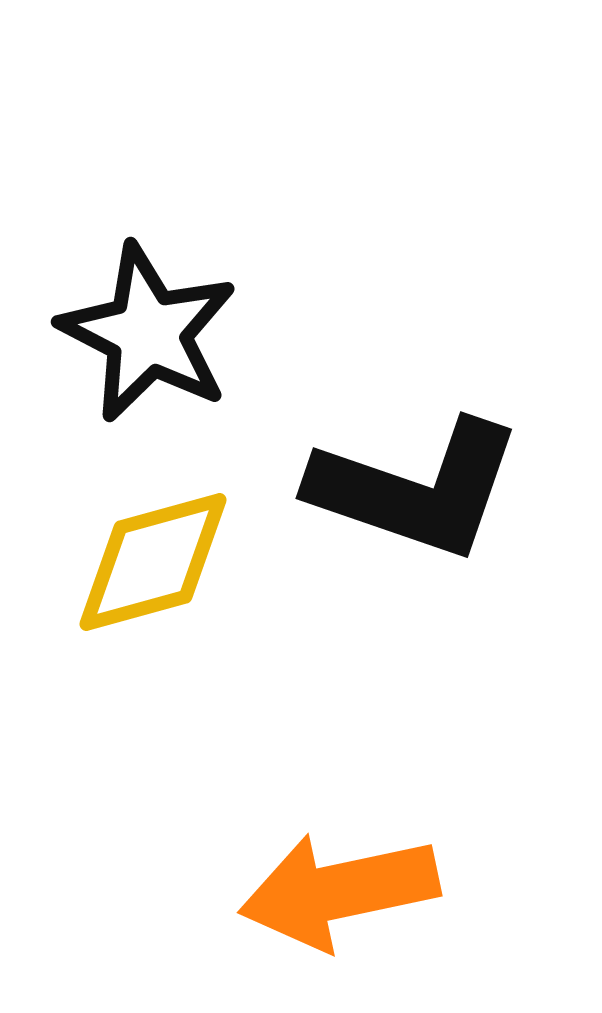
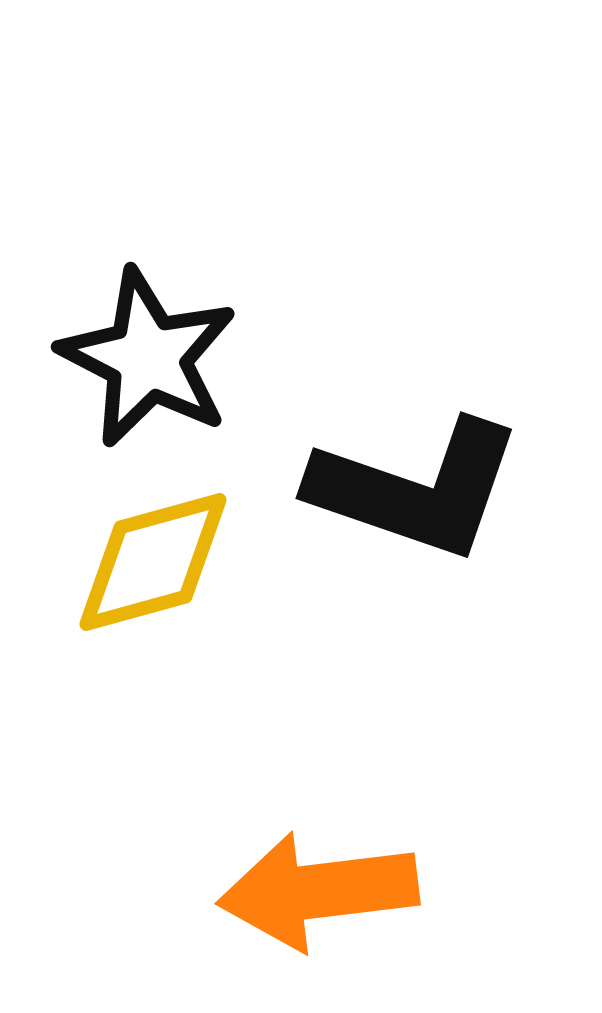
black star: moved 25 px down
orange arrow: moved 21 px left; rotated 5 degrees clockwise
